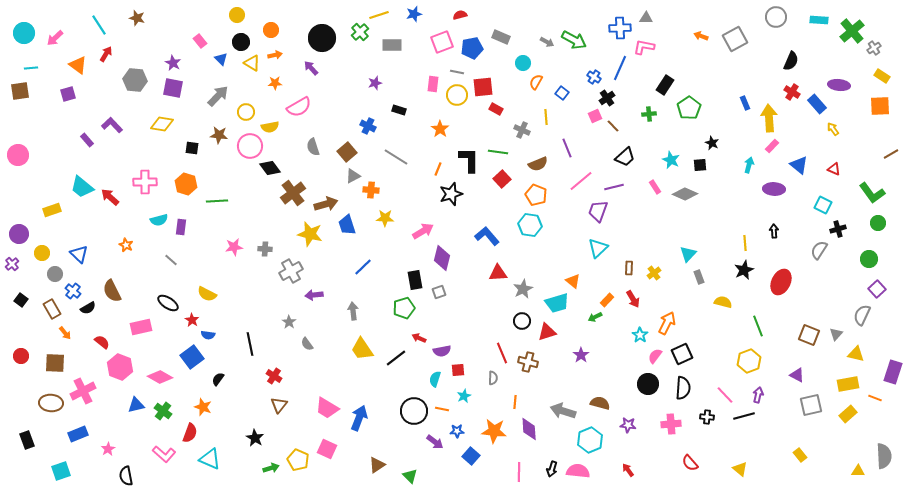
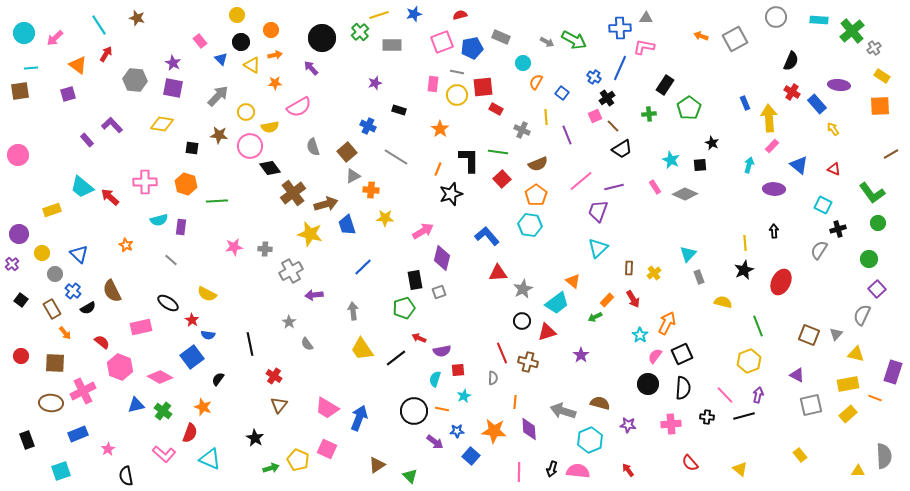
yellow triangle at (252, 63): moved 2 px down
purple line at (567, 148): moved 13 px up
black trapezoid at (625, 157): moved 3 px left, 8 px up; rotated 10 degrees clockwise
orange pentagon at (536, 195): rotated 15 degrees clockwise
cyan trapezoid at (557, 303): rotated 20 degrees counterclockwise
